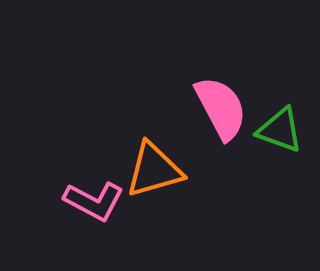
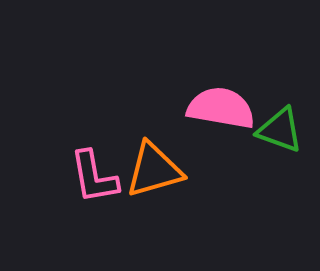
pink semicircle: rotated 52 degrees counterclockwise
pink L-shape: moved 24 px up; rotated 52 degrees clockwise
